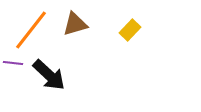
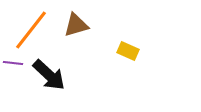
brown triangle: moved 1 px right, 1 px down
yellow rectangle: moved 2 px left, 21 px down; rotated 70 degrees clockwise
